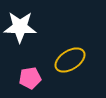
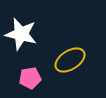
white star: moved 1 px right, 7 px down; rotated 12 degrees clockwise
